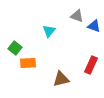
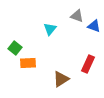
cyan triangle: moved 1 px right, 2 px up
red rectangle: moved 3 px left, 1 px up
brown triangle: rotated 18 degrees counterclockwise
